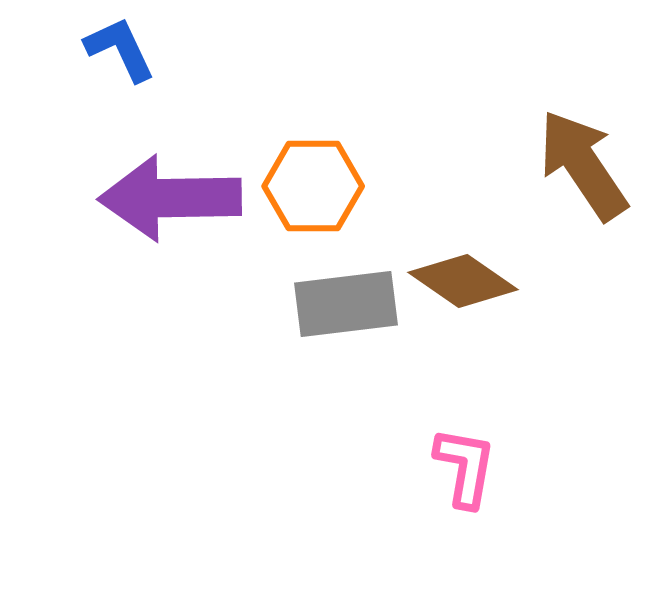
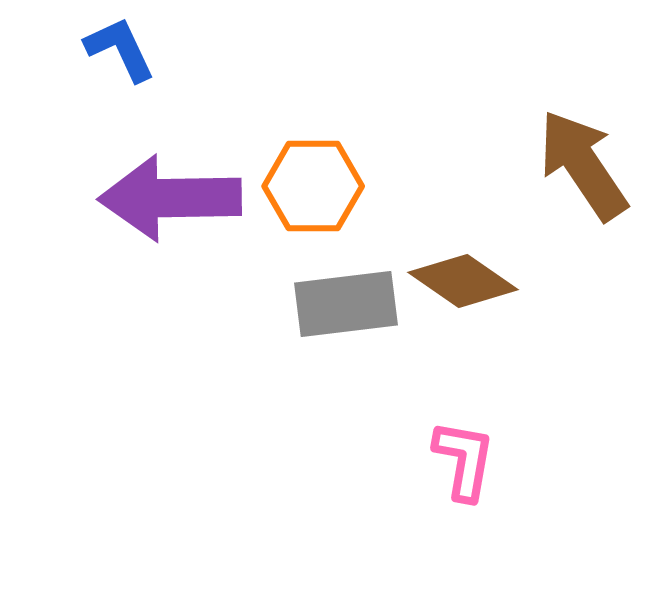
pink L-shape: moved 1 px left, 7 px up
